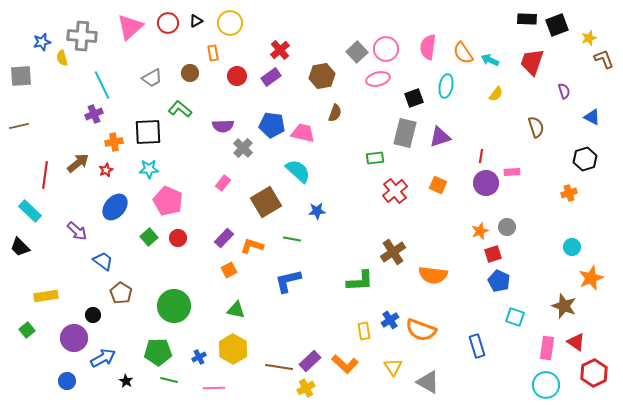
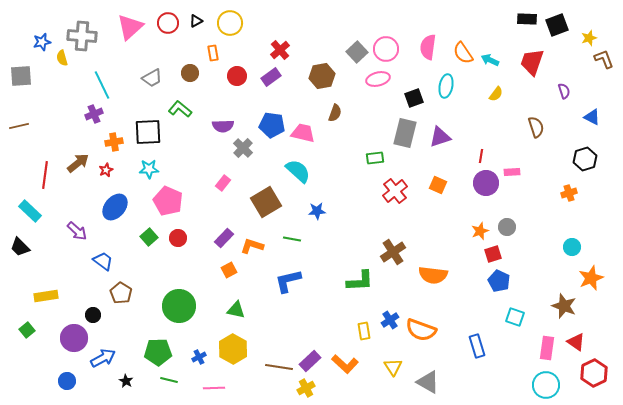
green circle at (174, 306): moved 5 px right
